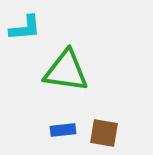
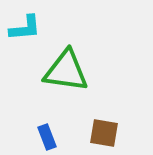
blue rectangle: moved 16 px left, 7 px down; rotated 75 degrees clockwise
